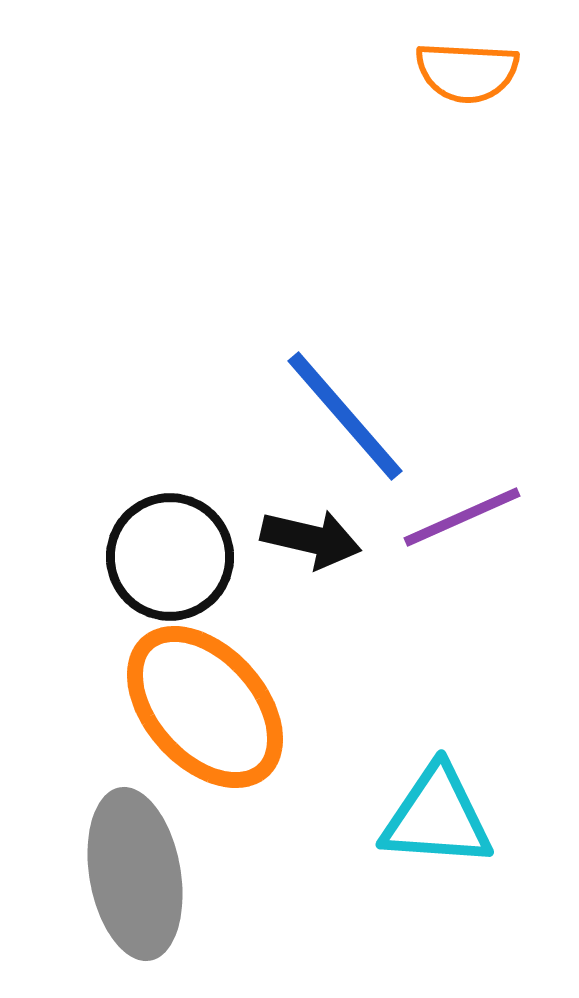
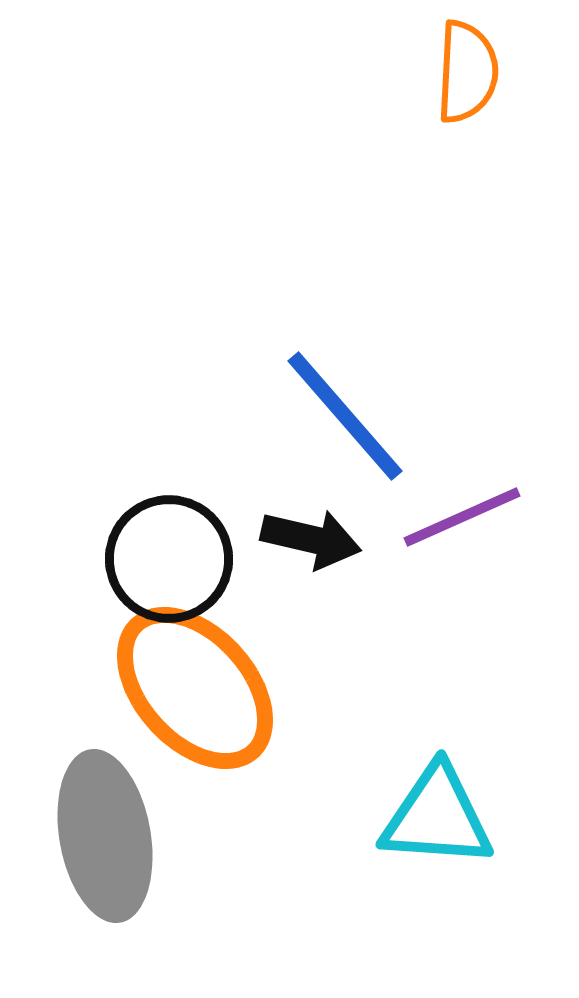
orange semicircle: rotated 90 degrees counterclockwise
black circle: moved 1 px left, 2 px down
orange ellipse: moved 10 px left, 19 px up
gray ellipse: moved 30 px left, 38 px up
